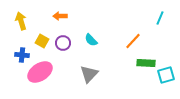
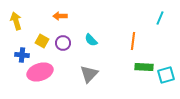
yellow arrow: moved 5 px left
orange line: rotated 36 degrees counterclockwise
green rectangle: moved 2 px left, 4 px down
pink ellipse: rotated 15 degrees clockwise
